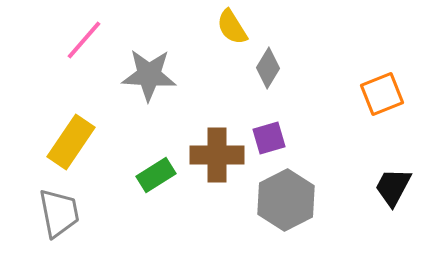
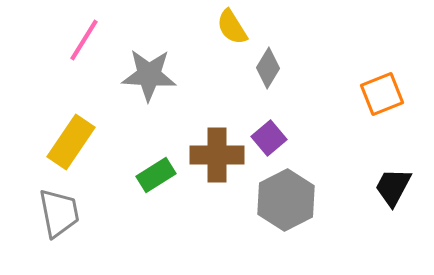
pink line: rotated 9 degrees counterclockwise
purple square: rotated 24 degrees counterclockwise
